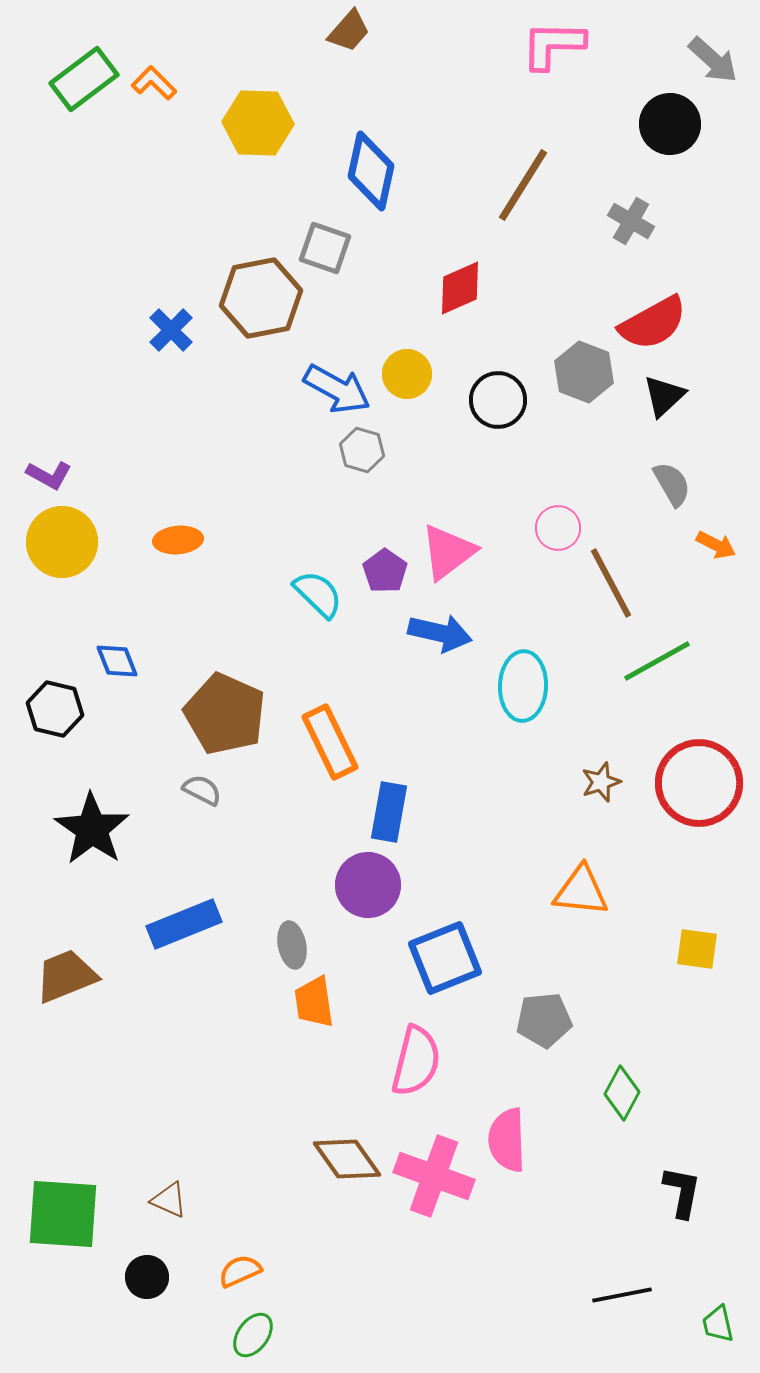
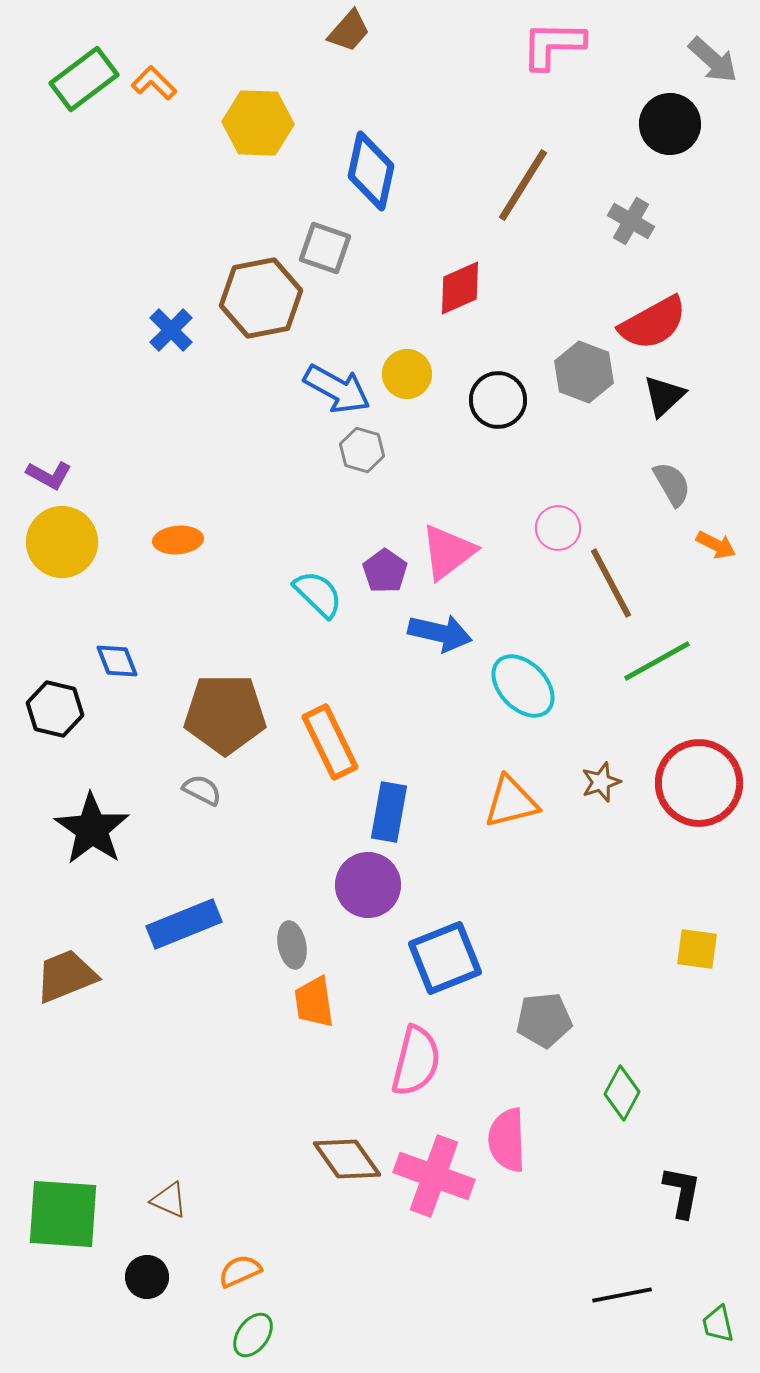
cyan ellipse at (523, 686): rotated 46 degrees counterclockwise
brown pentagon at (225, 714): rotated 24 degrees counterclockwise
orange triangle at (581, 891): moved 70 px left, 89 px up; rotated 20 degrees counterclockwise
